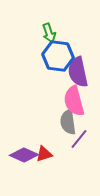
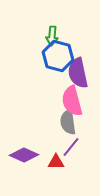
green arrow: moved 3 px right, 3 px down; rotated 24 degrees clockwise
blue hexagon: rotated 8 degrees clockwise
purple semicircle: moved 1 px down
pink semicircle: moved 2 px left
purple line: moved 8 px left, 8 px down
red triangle: moved 12 px right, 8 px down; rotated 18 degrees clockwise
